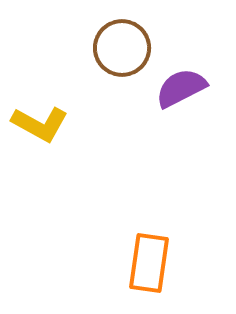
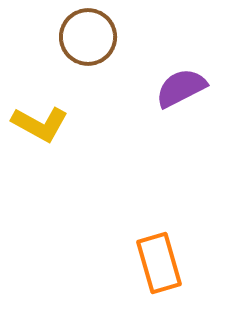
brown circle: moved 34 px left, 11 px up
orange rectangle: moved 10 px right; rotated 24 degrees counterclockwise
